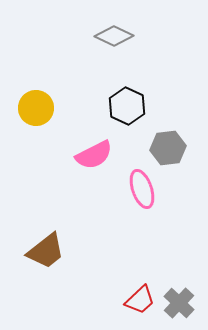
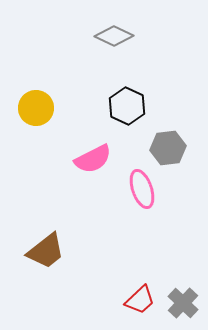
pink semicircle: moved 1 px left, 4 px down
gray cross: moved 4 px right
